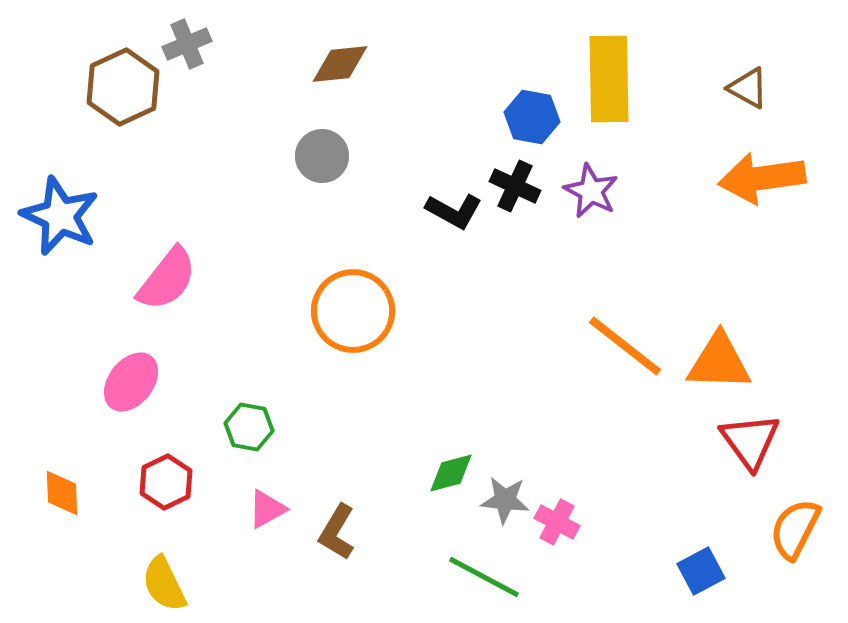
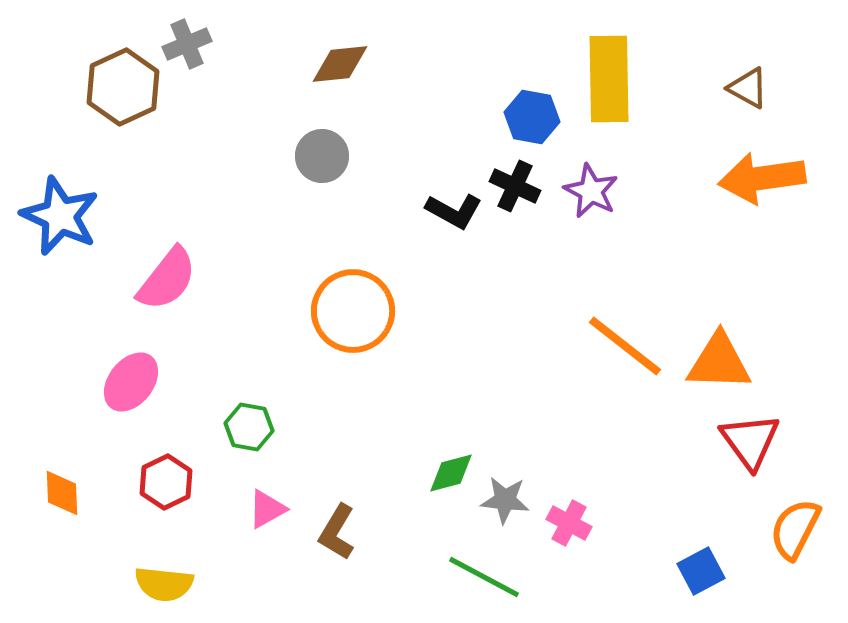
pink cross: moved 12 px right, 1 px down
yellow semicircle: rotated 58 degrees counterclockwise
